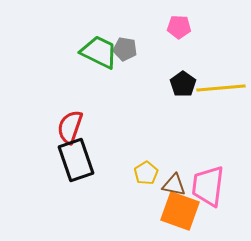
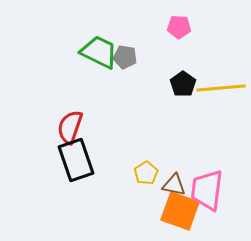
gray pentagon: moved 8 px down
pink trapezoid: moved 1 px left, 4 px down
